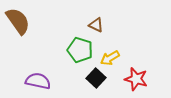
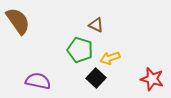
yellow arrow: rotated 12 degrees clockwise
red star: moved 16 px right
